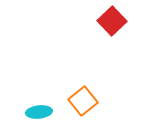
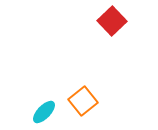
cyan ellipse: moved 5 px right; rotated 40 degrees counterclockwise
